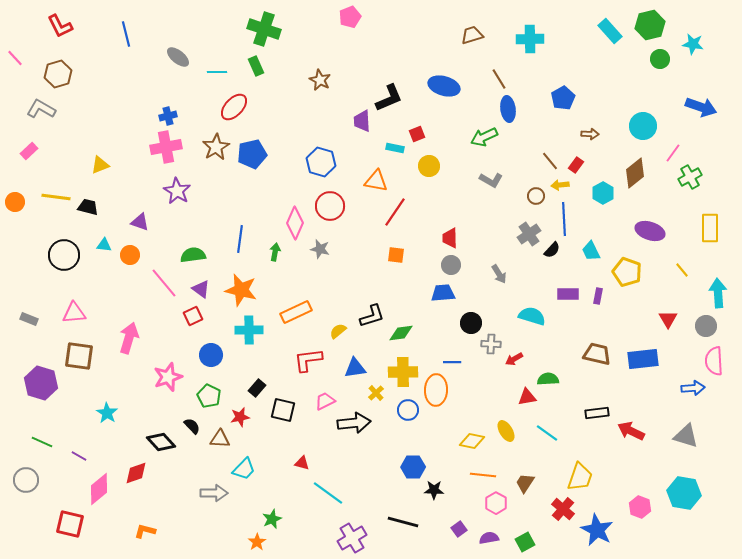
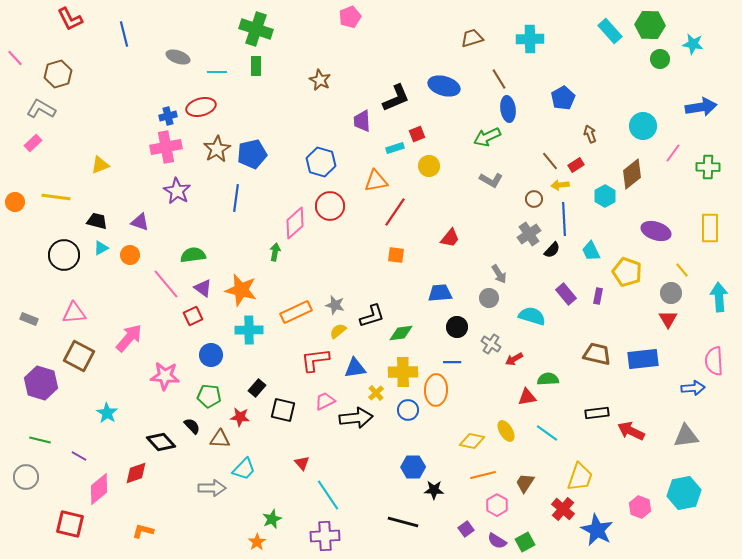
green hexagon at (650, 25): rotated 16 degrees clockwise
red L-shape at (60, 26): moved 10 px right, 7 px up
green cross at (264, 29): moved 8 px left
blue line at (126, 34): moved 2 px left
brown trapezoid at (472, 35): moved 3 px down
gray ellipse at (178, 57): rotated 20 degrees counterclockwise
green rectangle at (256, 66): rotated 24 degrees clockwise
black L-shape at (389, 98): moved 7 px right
red ellipse at (234, 107): moved 33 px left; rotated 32 degrees clockwise
blue arrow at (701, 107): rotated 28 degrees counterclockwise
brown arrow at (590, 134): rotated 114 degrees counterclockwise
green arrow at (484, 137): moved 3 px right
brown star at (216, 147): moved 1 px right, 2 px down
cyan rectangle at (395, 148): rotated 30 degrees counterclockwise
pink rectangle at (29, 151): moved 4 px right, 8 px up
red rectangle at (576, 165): rotated 21 degrees clockwise
brown diamond at (635, 173): moved 3 px left, 1 px down
green cross at (690, 177): moved 18 px right, 10 px up; rotated 30 degrees clockwise
orange triangle at (376, 181): rotated 20 degrees counterclockwise
cyan hexagon at (603, 193): moved 2 px right, 3 px down
brown circle at (536, 196): moved 2 px left, 3 px down
black trapezoid at (88, 207): moved 9 px right, 14 px down
pink diamond at (295, 223): rotated 24 degrees clockwise
purple ellipse at (650, 231): moved 6 px right
red trapezoid at (450, 238): rotated 140 degrees counterclockwise
blue line at (240, 239): moved 4 px left, 41 px up
cyan triangle at (104, 245): moved 3 px left, 3 px down; rotated 35 degrees counterclockwise
gray star at (320, 249): moved 15 px right, 56 px down
gray circle at (451, 265): moved 38 px right, 33 px down
pink line at (164, 283): moved 2 px right, 1 px down
purple triangle at (201, 289): moved 2 px right, 1 px up
blue trapezoid at (443, 293): moved 3 px left
cyan arrow at (718, 293): moved 1 px right, 4 px down
purple rectangle at (568, 294): moved 2 px left; rotated 50 degrees clockwise
black circle at (471, 323): moved 14 px left, 4 px down
gray circle at (706, 326): moved 35 px left, 33 px up
pink arrow at (129, 338): rotated 24 degrees clockwise
gray cross at (491, 344): rotated 30 degrees clockwise
brown square at (79, 356): rotated 20 degrees clockwise
red L-shape at (308, 360): moved 7 px right
pink star at (168, 377): moved 3 px left, 1 px up; rotated 24 degrees clockwise
green pentagon at (209, 396): rotated 20 degrees counterclockwise
red star at (240, 417): rotated 18 degrees clockwise
black arrow at (354, 423): moved 2 px right, 5 px up
gray triangle at (686, 436): rotated 24 degrees counterclockwise
green line at (42, 442): moved 2 px left, 2 px up; rotated 10 degrees counterclockwise
red triangle at (302, 463): rotated 35 degrees clockwise
orange line at (483, 475): rotated 20 degrees counterclockwise
gray circle at (26, 480): moved 3 px up
gray arrow at (214, 493): moved 2 px left, 5 px up
cyan line at (328, 493): moved 2 px down; rotated 20 degrees clockwise
cyan hexagon at (684, 493): rotated 20 degrees counterclockwise
pink hexagon at (496, 503): moved 1 px right, 2 px down
purple square at (459, 529): moved 7 px right
orange L-shape at (145, 531): moved 2 px left
purple cross at (352, 538): moved 27 px left, 2 px up; rotated 28 degrees clockwise
purple semicircle at (489, 538): moved 8 px right, 3 px down; rotated 138 degrees counterclockwise
